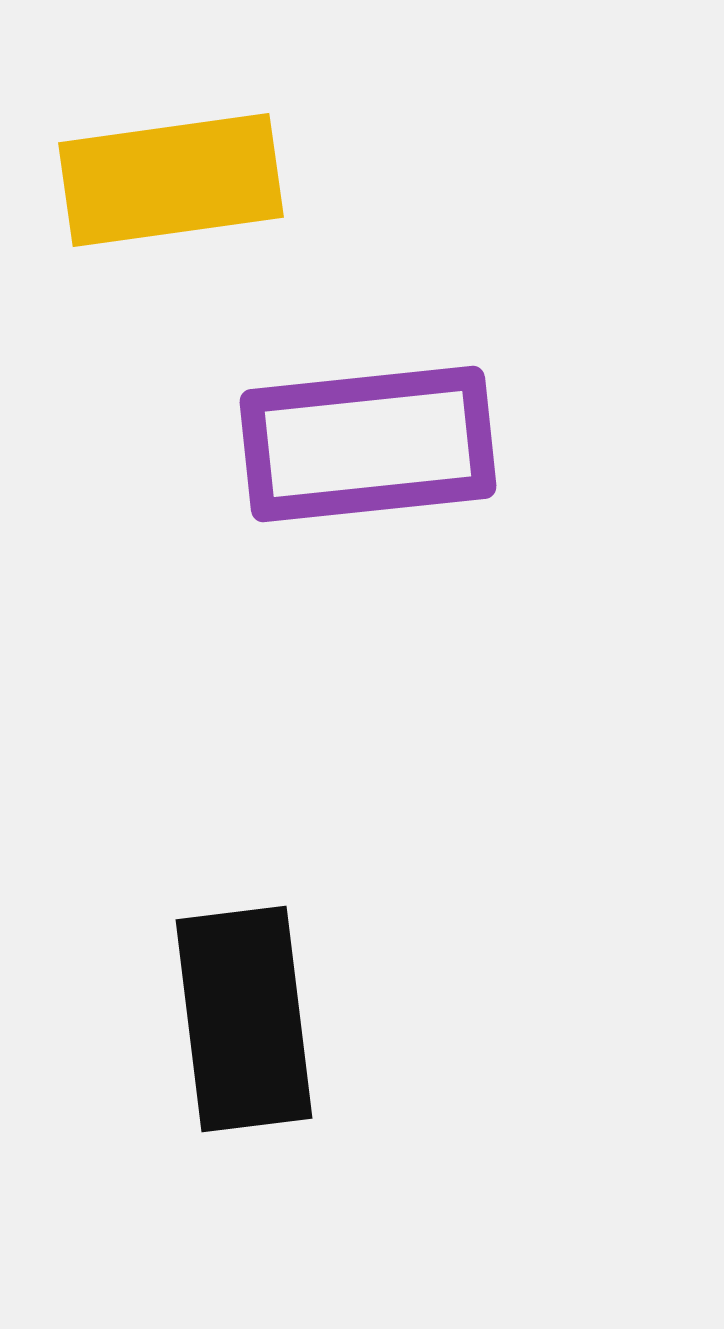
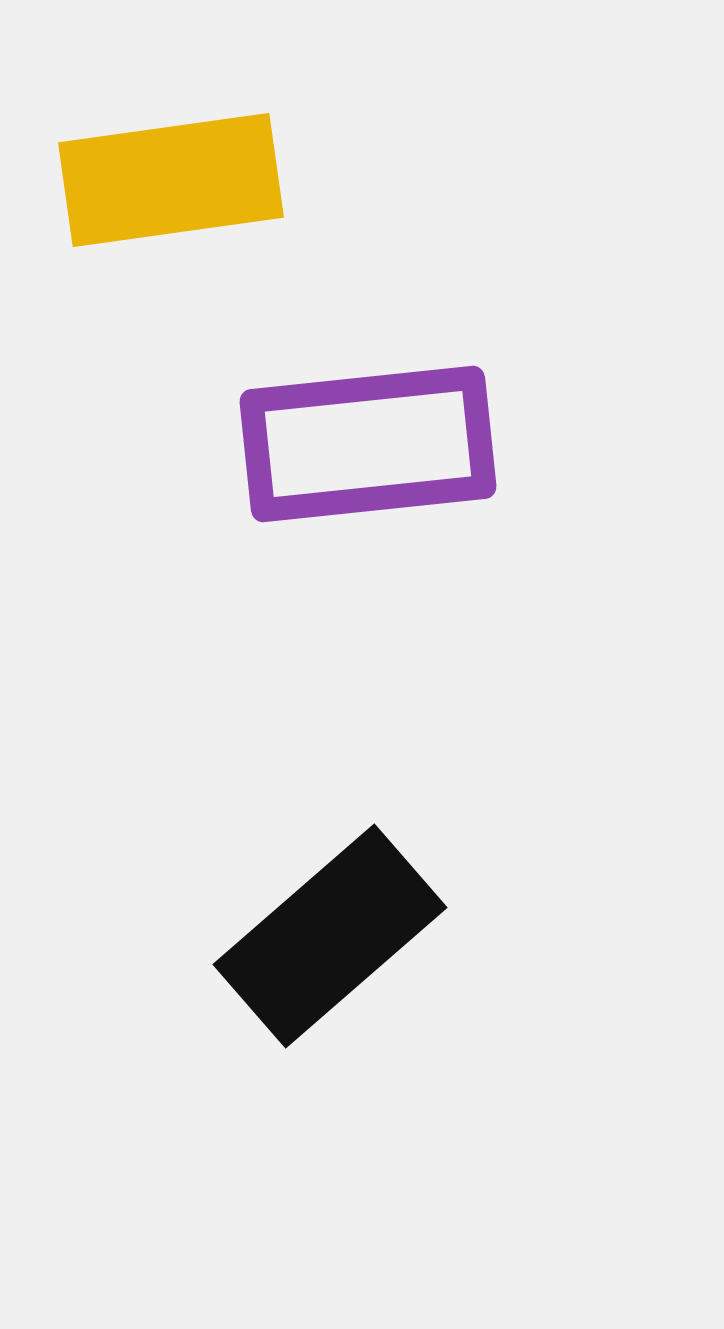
black rectangle: moved 86 px right, 83 px up; rotated 56 degrees clockwise
